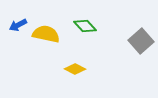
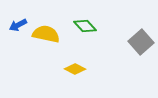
gray square: moved 1 px down
